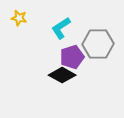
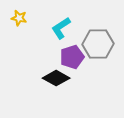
black diamond: moved 6 px left, 3 px down
